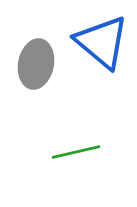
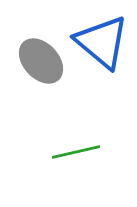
gray ellipse: moved 5 px right, 3 px up; rotated 54 degrees counterclockwise
